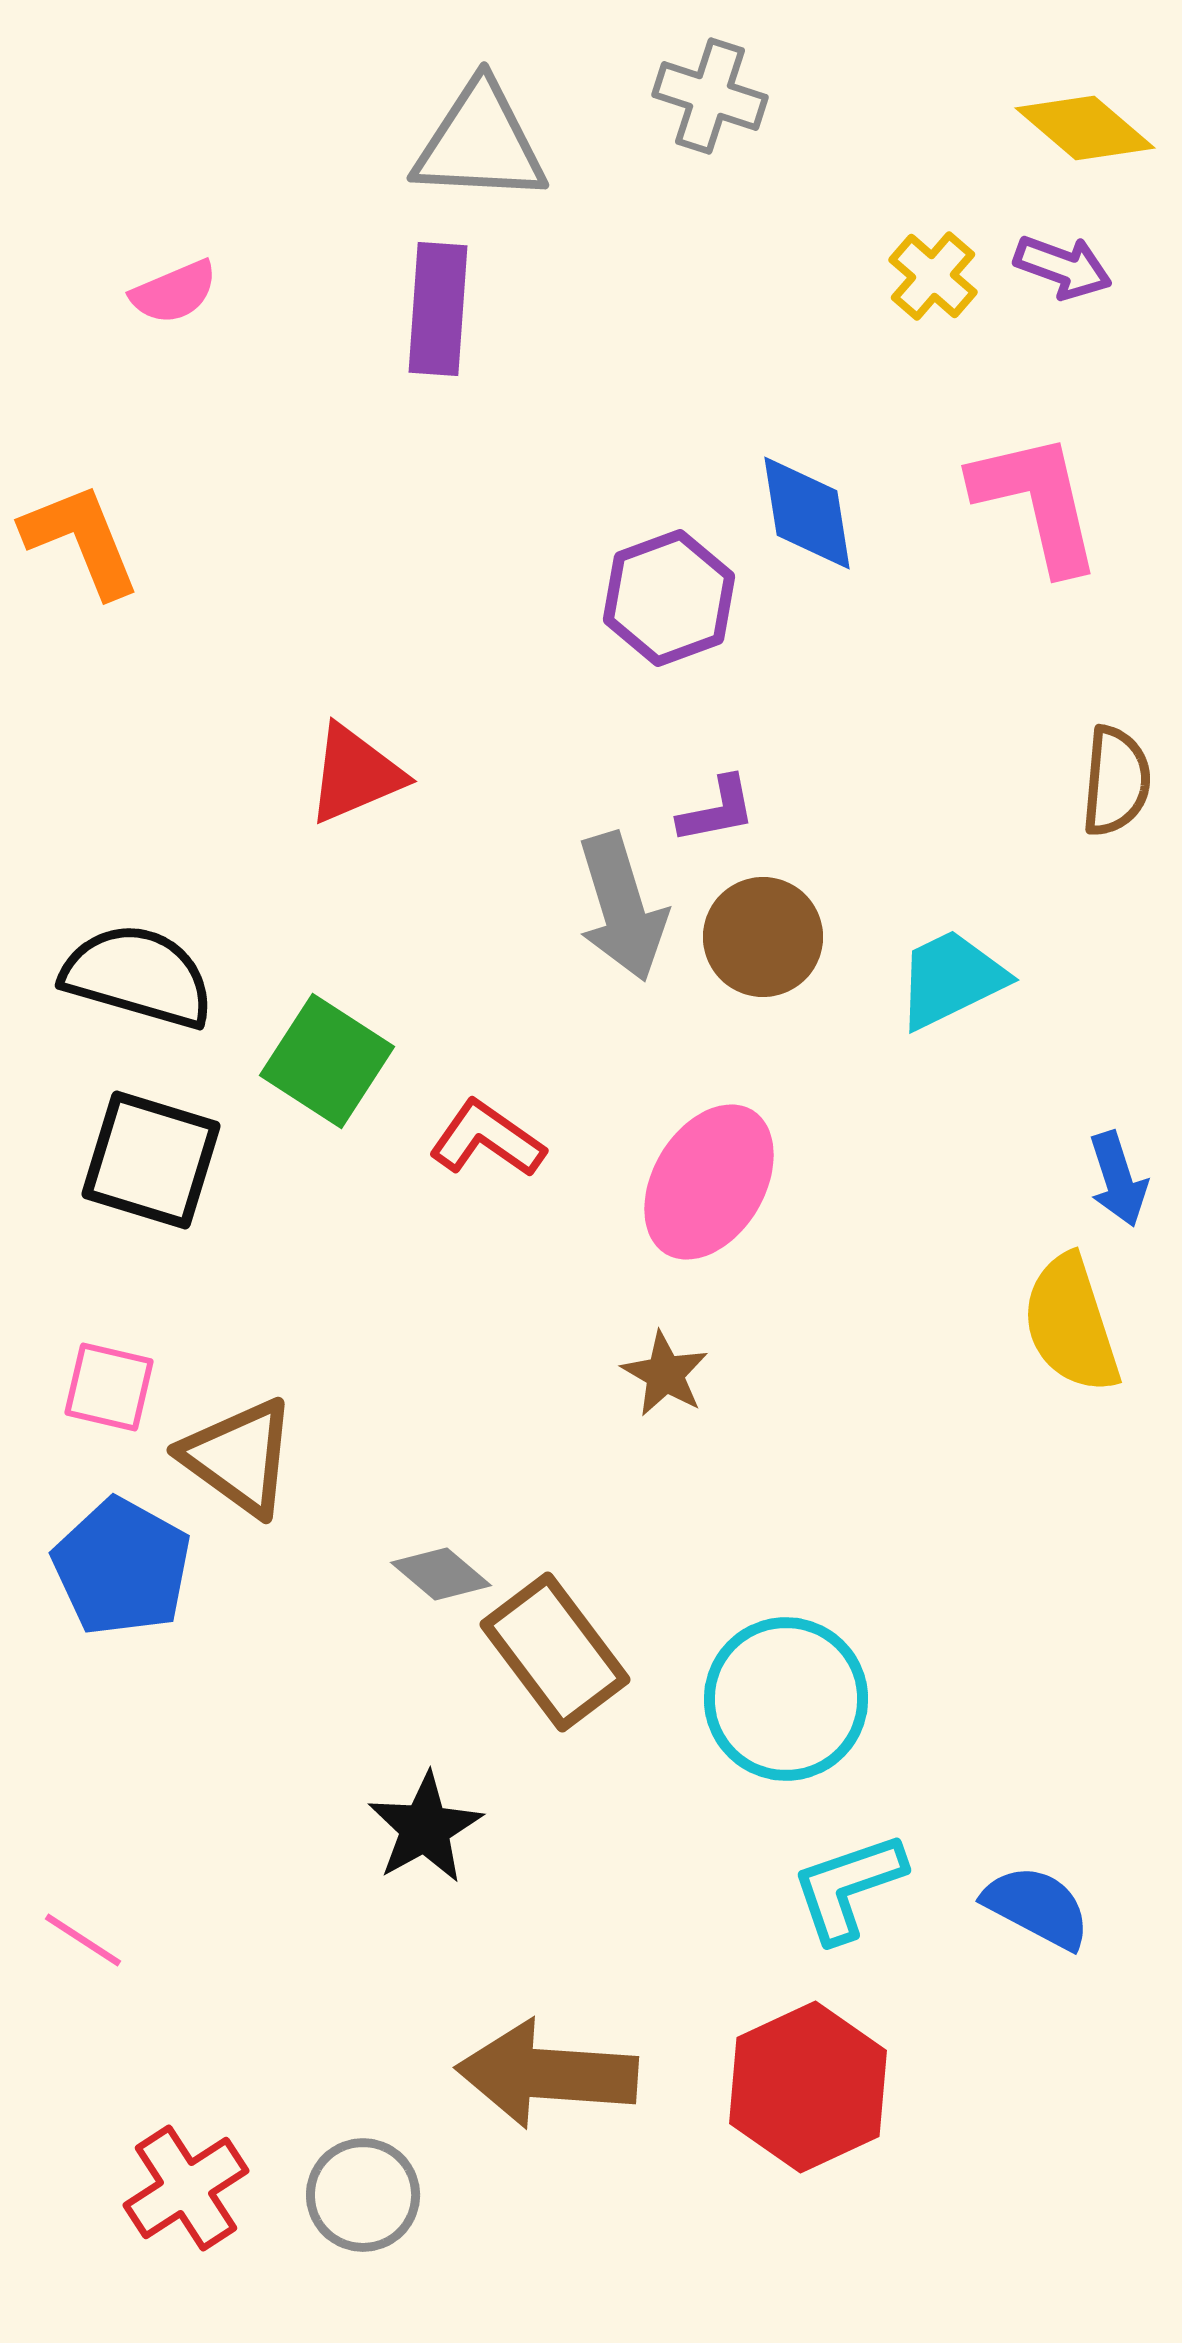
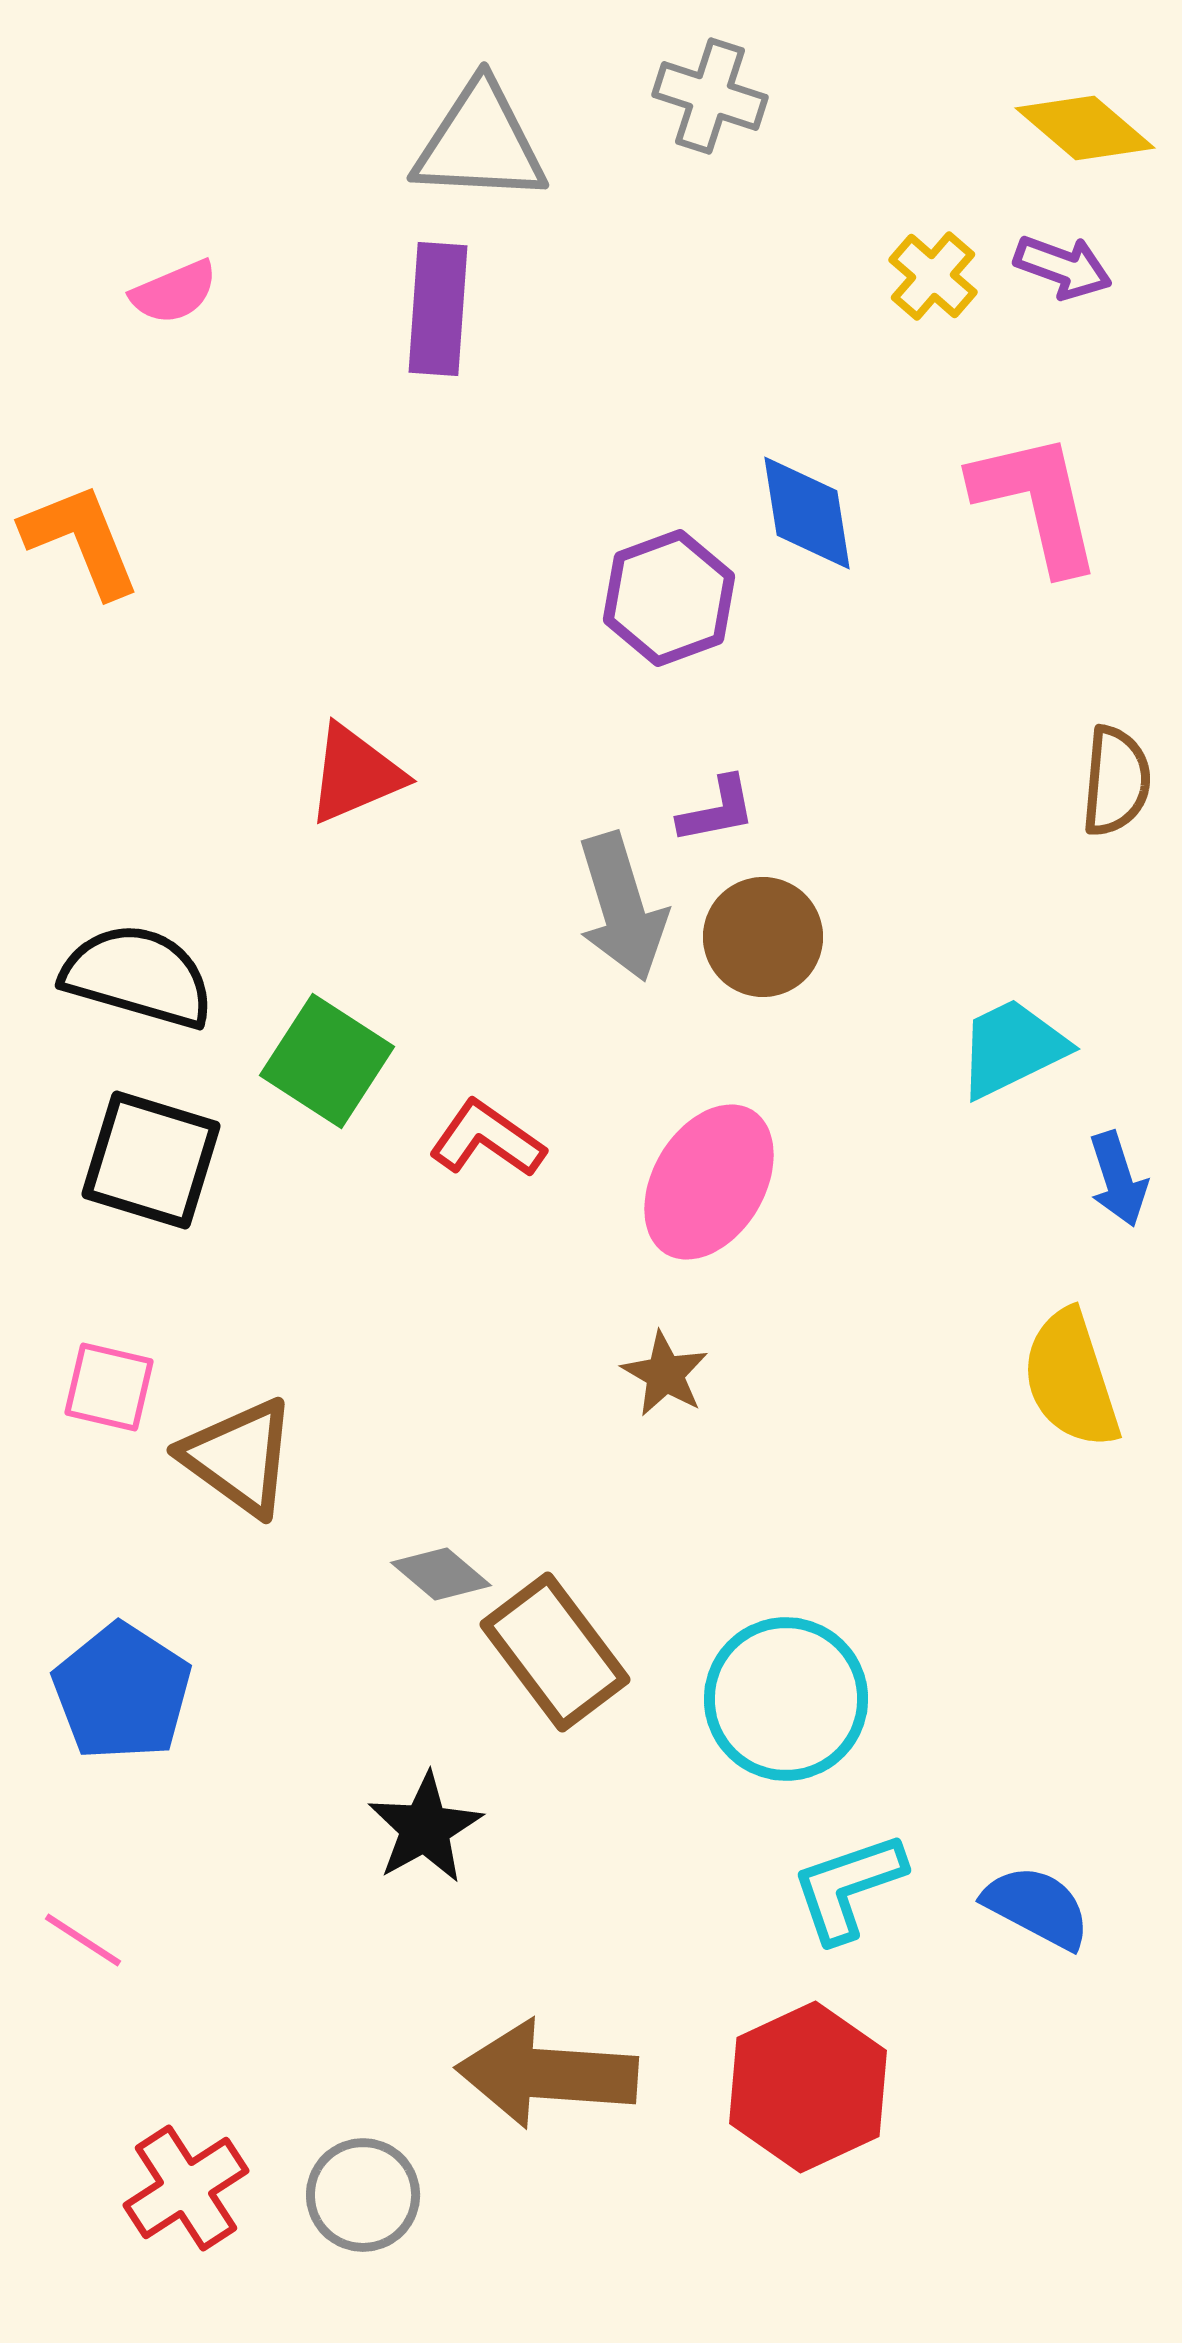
cyan trapezoid: moved 61 px right, 69 px down
yellow semicircle: moved 55 px down
blue pentagon: moved 125 px down; rotated 4 degrees clockwise
